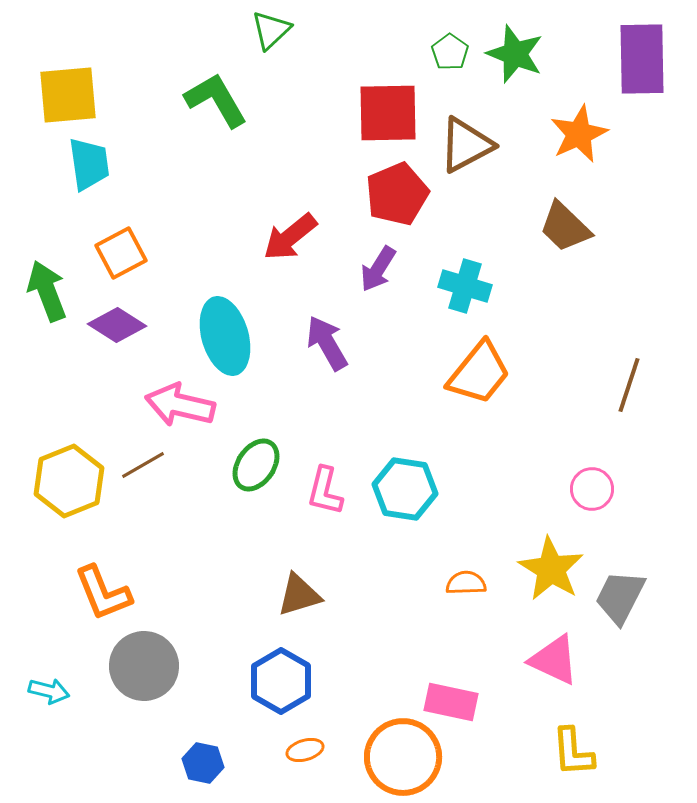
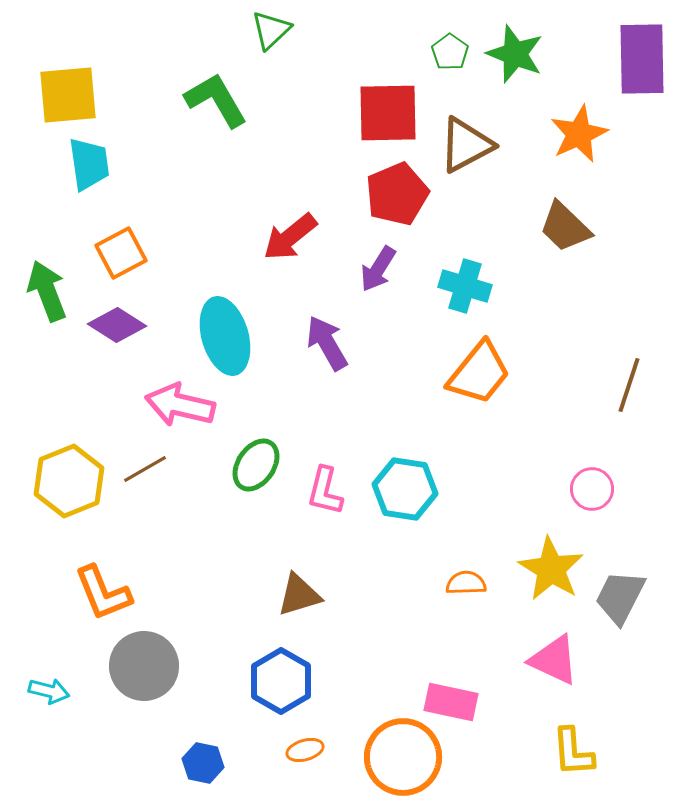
brown line at (143, 465): moved 2 px right, 4 px down
